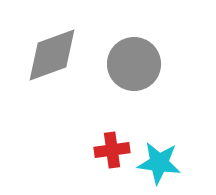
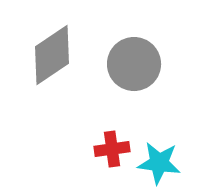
gray diamond: rotated 14 degrees counterclockwise
red cross: moved 1 px up
